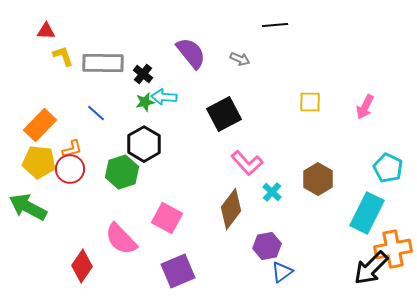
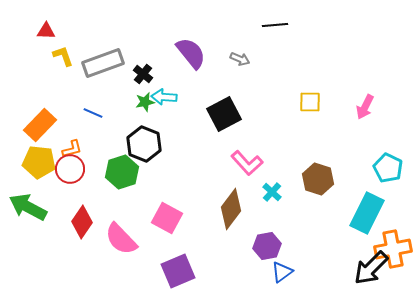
gray rectangle: rotated 21 degrees counterclockwise
blue line: moved 3 px left; rotated 18 degrees counterclockwise
black hexagon: rotated 8 degrees counterclockwise
brown hexagon: rotated 12 degrees counterclockwise
red diamond: moved 44 px up
